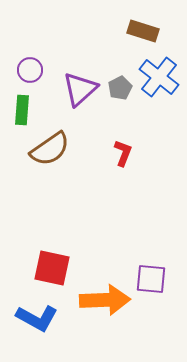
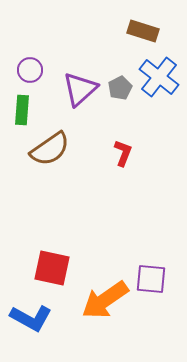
orange arrow: rotated 147 degrees clockwise
blue L-shape: moved 6 px left
